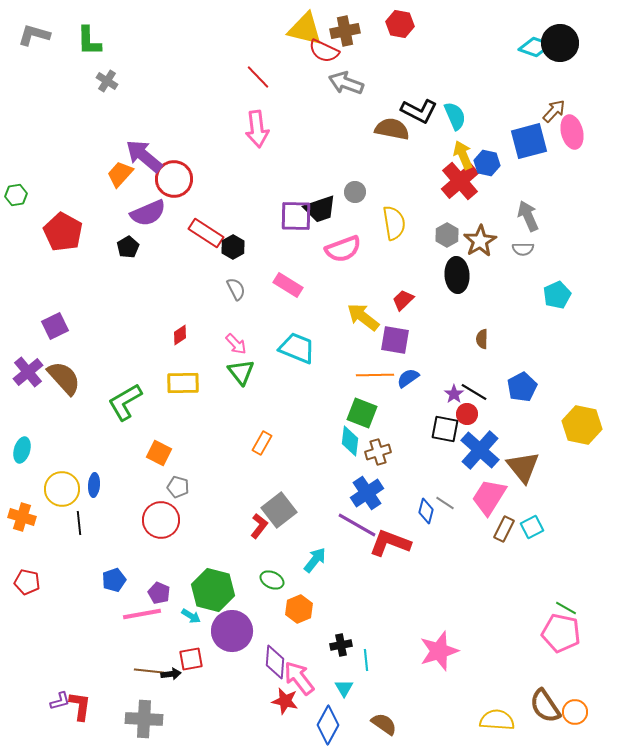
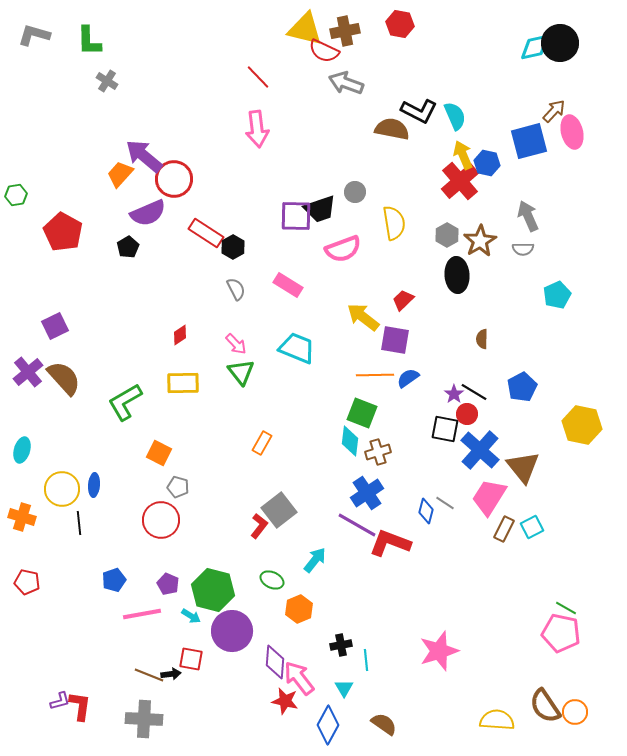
cyan diamond at (535, 47): rotated 32 degrees counterclockwise
purple pentagon at (159, 593): moved 9 px right, 9 px up
red square at (191, 659): rotated 20 degrees clockwise
brown line at (149, 671): moved 4 px down; rotated 16 degrees clockwise
